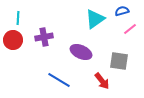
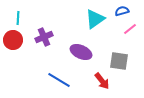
purple cross: rotated 12 degrees counterclockwise
